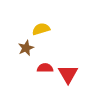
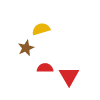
red triangle: moved 1 px right, 2 px down
